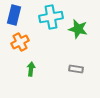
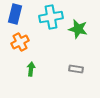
blue rectangle: moved 1 px right, 1 px up
